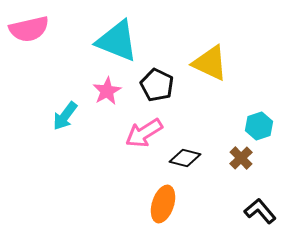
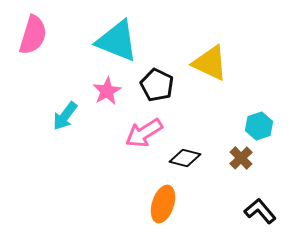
pink semicircle: moved 4 px right, 6 px down; rotated 60 degrees counterclockwise
